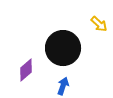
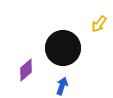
yellow arrow: rotated 84 degrees clockwise
blue arrow: moved 1 px left
